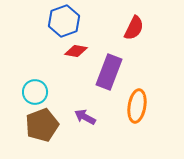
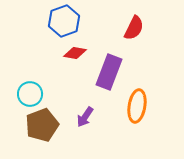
red diamond: moved 1 px left, 2 px down
cyan circle: moved 5 px left, 2 px down
purple arrow: rotated 85 degrees counterclockwise
